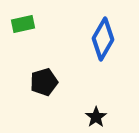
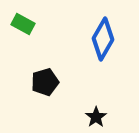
green rectangle: rotated 40 degrees clockwise
black pentagon: moved 1 px right
